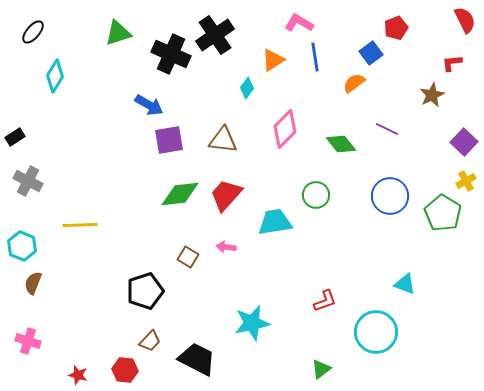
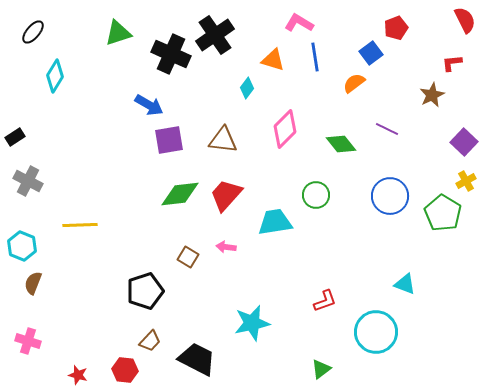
orange triangle at (273, 60): rotated 50 degrees clockwise
